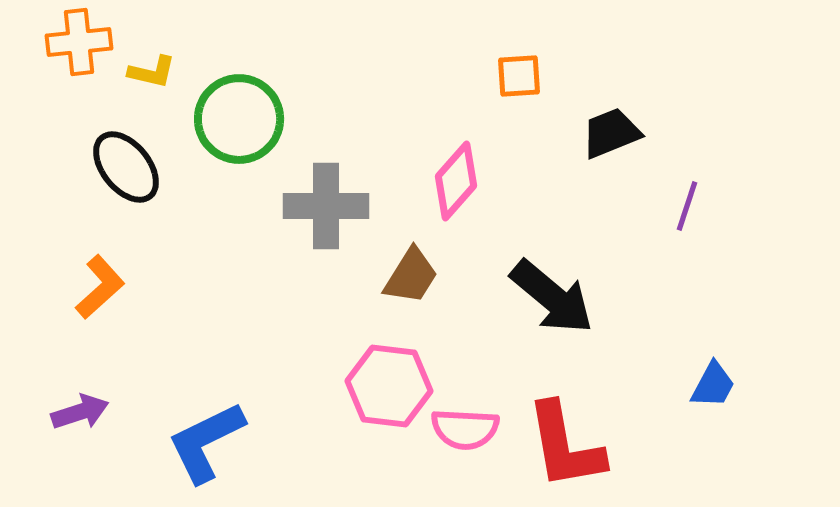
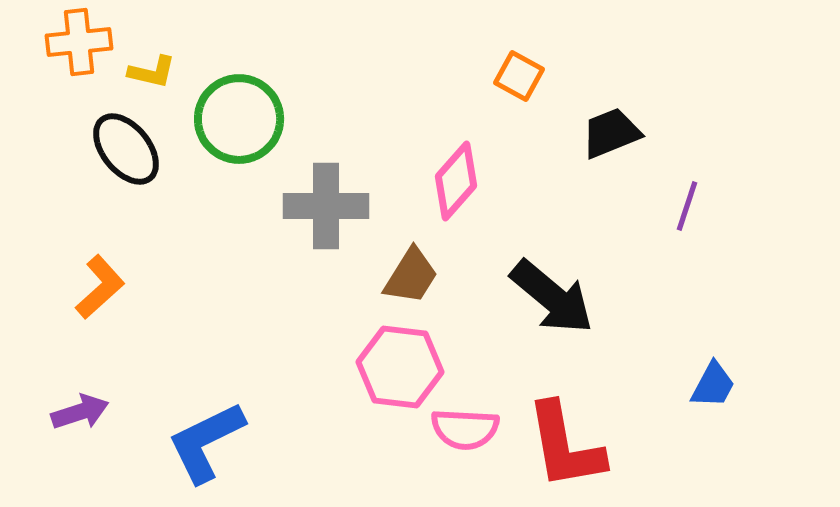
orange square: rotated 33 degrees clockwise
black ellipse: moved 18 px up
pink hexagon: moved 11 px right, 19 px up
